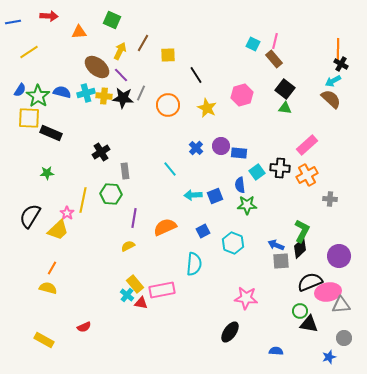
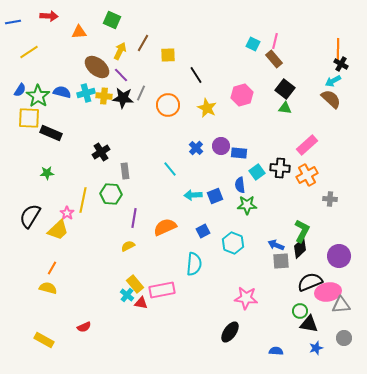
blue star at (329, 357): moved 13 px left, 9 px up
